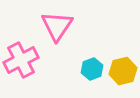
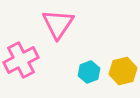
pink triangle: moved 1 px right, 2 px up
cyan hexagon: moved 3 px left, 3 px down
